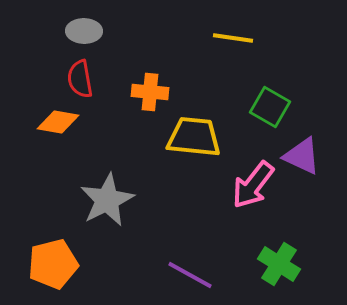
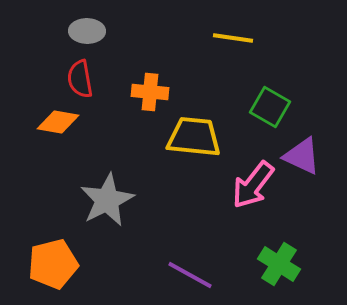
gray ellipse: moved 3 px right
